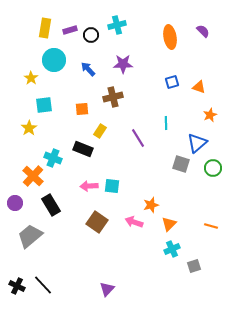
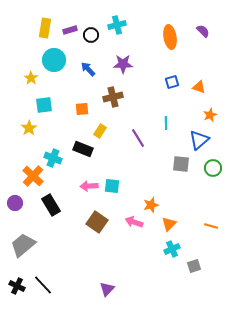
blue triangle at (197, 143): moved 2 px right, 3 px up
gray square at (181, 164): rotated 12 degrees counterclockwise
gray trapezoid at (30, 236): moved 7 px left, 9 px down
